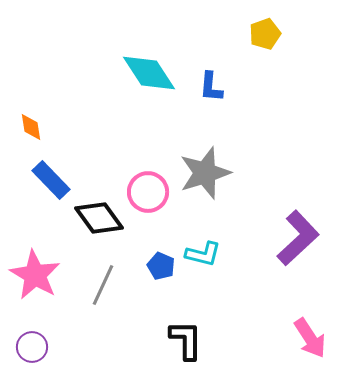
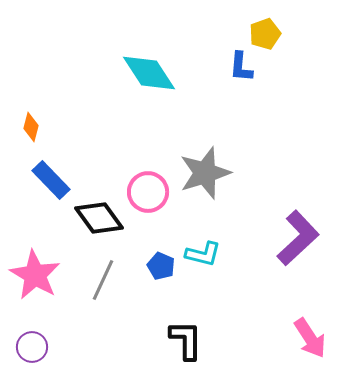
blue L-shape: moved 30 px right, 20 px up
orange diamond: rotated 24 degrees clockwise
gray line: moved 5 px up
